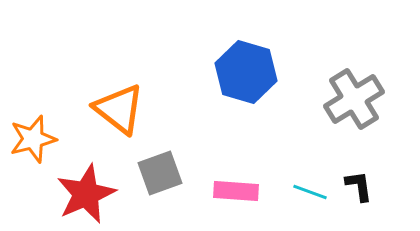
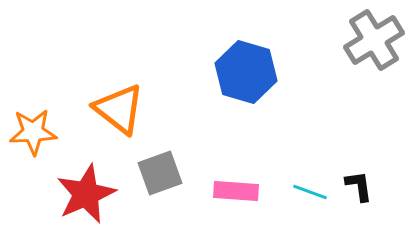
gray cross: moved 20 px right, 59 px up
orange star: moved 7 px up; rotated 12 degrees clockwise
